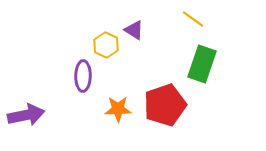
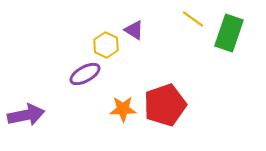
green rectangle: moved 27 px right, 31 px up
purple ellipse: moved 2 px right, 2 px up; rotated 60 degrees clockwise
orange star: moved 5 px right
